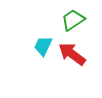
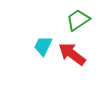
green trapezoid: moved 5 px right
